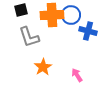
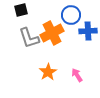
orange cross: moved 18 px down; rotated 25 degrees counterclockwise
blue cross: rotated 18 degrees counterclockwise
gray L-shape: moved 1 px down
orange star: moved 5 px right, 5 px down
